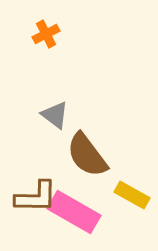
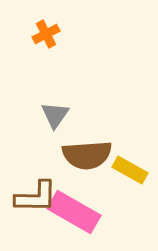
gray triangle: rotated 28 degrees clockwise
brown semicircle: rotated 57 degrees counterclockwise
yellow rectangle: moved 2 px left, 25 px up
